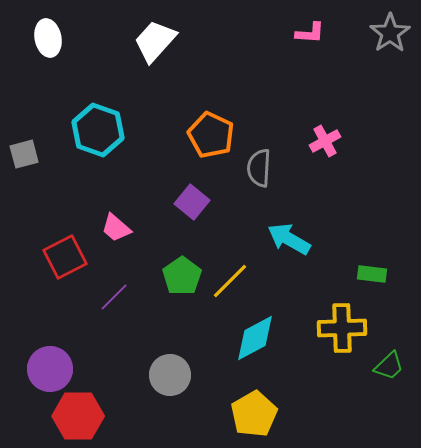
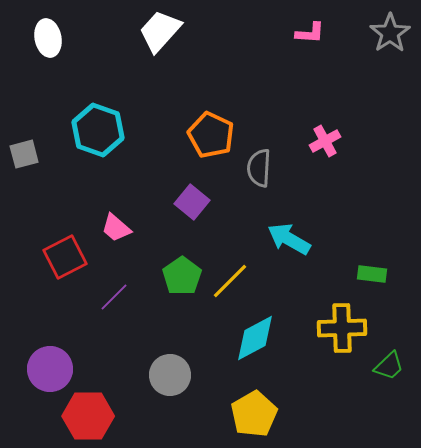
white trapezoid: moved 5 px right, 10 px up
red hexagon: moved 10 px right
